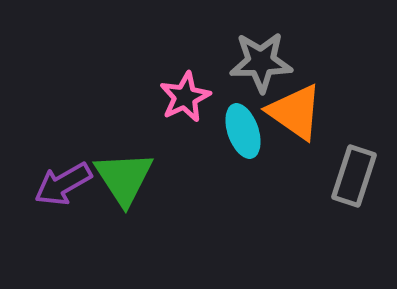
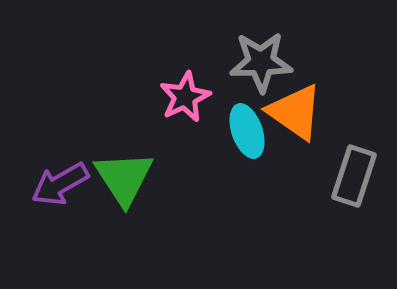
cyan ellipse: moved 4 px right
purple arrow: moved 3 px left
